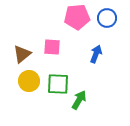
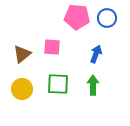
pink pentagon: rotated 10 degrees clockwise
yellow circle: moved 7 px left, 8 px down
green arrow: moved 14 px right, 15 px up; rotated 30 degrees counterclockwise
